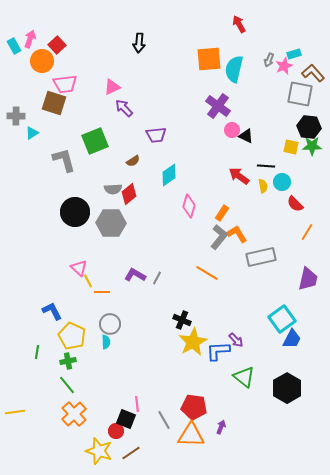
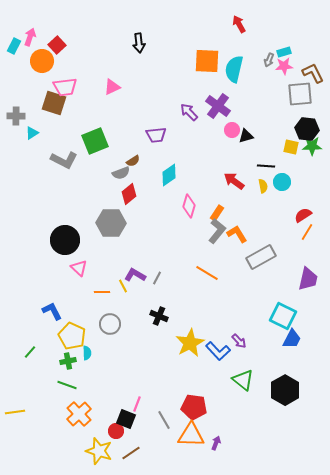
pink arrow at (30, 39): moved 2 px up
black arrow at (139, 43): rotated 12 degrees counterclockwise
cyan rectangle at (14, 46): rotated 56 degrees clockwise
cyan rectangle at (294, 54): moved 10 px left, 2 px up
orange square at (209, 59): moved 2 px left, 2 px down; rotated 8 degrees clockwise
pink star at (284, 66): rotated 18 degrees clockwise
brown L-shape at (313, 73): rotated 15 degrees clockwise
pink trapezoid at (65, 84): moved 3 px down
gray square at (300, 94): rotated 16 degrees counterclockwise
purple arrow at (124, 108): moved 65 px right, 4 px down
black hexagon at (309, 127): moved 2 px left, 2 px down
black triangle at (246, 136): rotated 42 degrees counterclockwise
gray L-shape at (64, 160): rotated 132 degrees clockwise
red arrow at (239, 176): moved 5 px left, 5 px down
gray semicircle at (113, 189): moved 8 px right, 16 px up; rotated 18 degrees counterclockwise
red semicircle at (295, 204): moved 8 px right, 11 px down; rotated 102 degrees clockwise
black circle at (75, 212): moved 10 px left, 28 px down
orange rectangle at (222, 213): moved 5 px left
gray L-shape at (219, 237): moved 2 px left, 6 px up
gray rectangle at (261, 257): rotated 16 degrees counterclockwise
yellow line at (88, 281): moved 35 px right, 5 px down
cyan square at (282, 319): moved 1 px right, 3 px up; rotated 28 degrees counterclockwise
black cross at (182, 320): moved 23 px left, 4 px up
purple arrow at (236, 340): moved 3 px right, 1 px down
cyan semicircle at (106, 342): moved 19 px left, 11 px down
yellow star at (193, 342): moved 3 px left, 1 px down
blue L-shape at (218, 351): rotated 130 degrees counterclockwise
green line at (37, 352): moved 7 px left; rotated 32 degrees clockwise
green triangle at (244, 377): moved 1 px left, 3 px down
green line at (67, 385): rotated 30 degrees counterclockwise
black hexagon at (287, 388): moved 2 px left, 2 px down
pink line at (137, 404): rotated 28 degrees clockwise
orange cross at (74, 414): moved 5 px right
purple arrow at (221, 427): moved 5 px left, 16 px down
